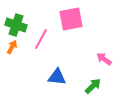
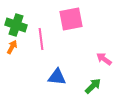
pink line: rotated 35 degrees counterclockwise
